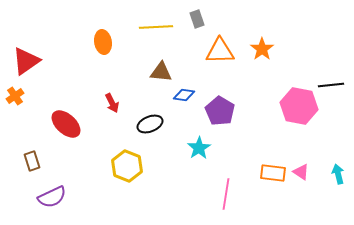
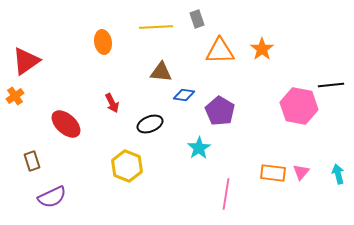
pink triangle: rotated 36 degrees clockwise
